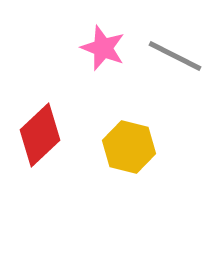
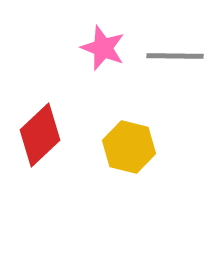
gray line: rotated 26 degrees counterclockwise
